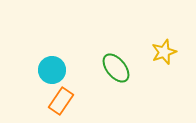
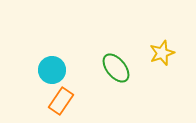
yellow star: moved 2 px left, 1 px down
